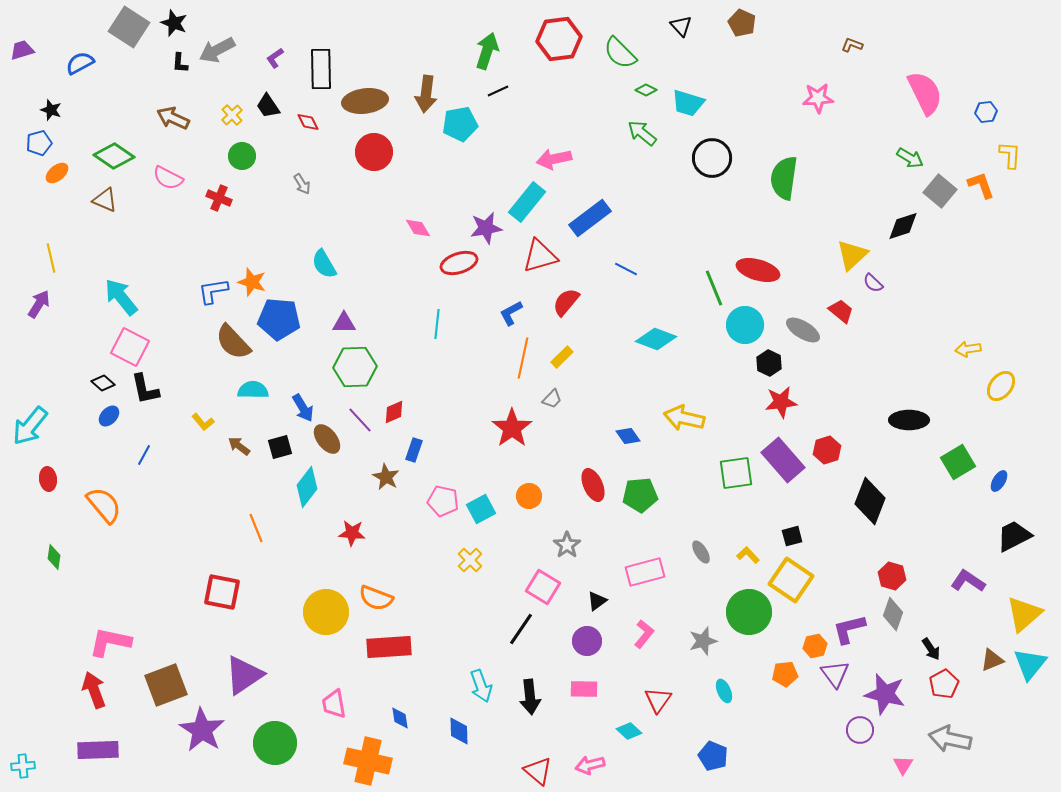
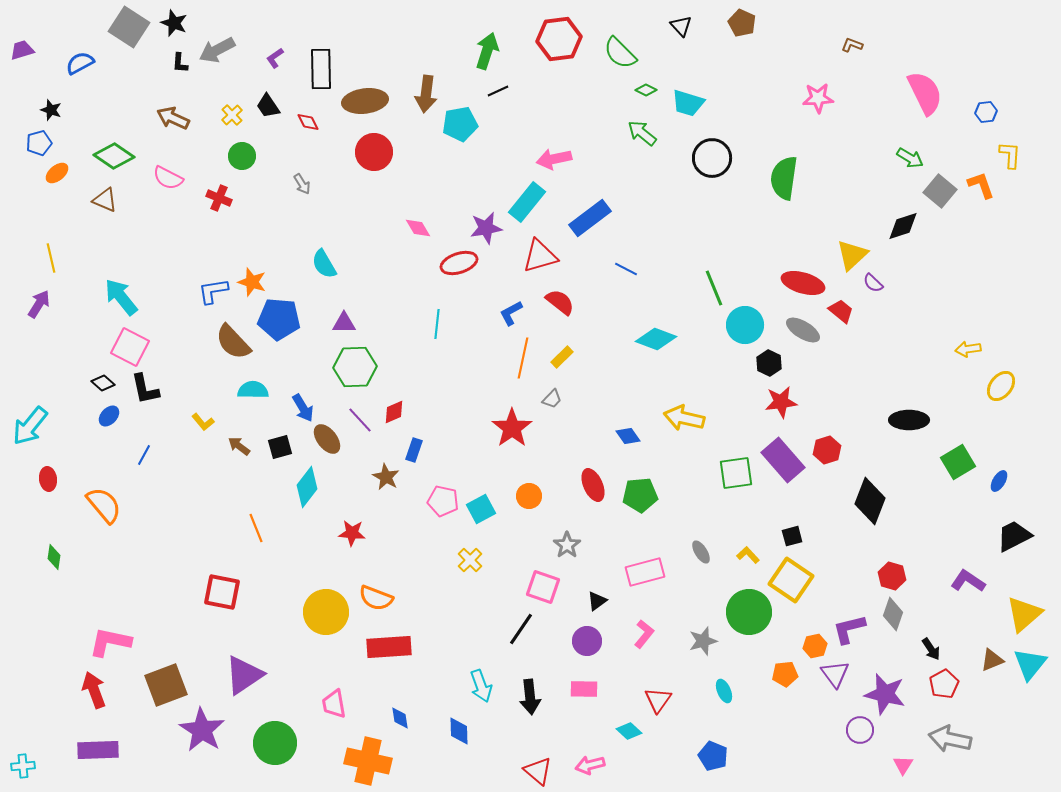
red ellipse at (758, 270): moved 45 px right, 13 px down
red semicircle at (566, 302): moved 6 px left; rotated 88 degrees clockwise
pink square at (543, 587): rotated 12 degrees counterclockwise
